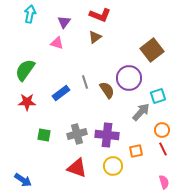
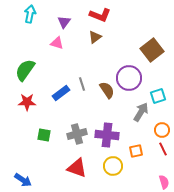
gray line: moved 3 px left, 2 px down
gray arrow: rotated 12 degrees counterclockwise
